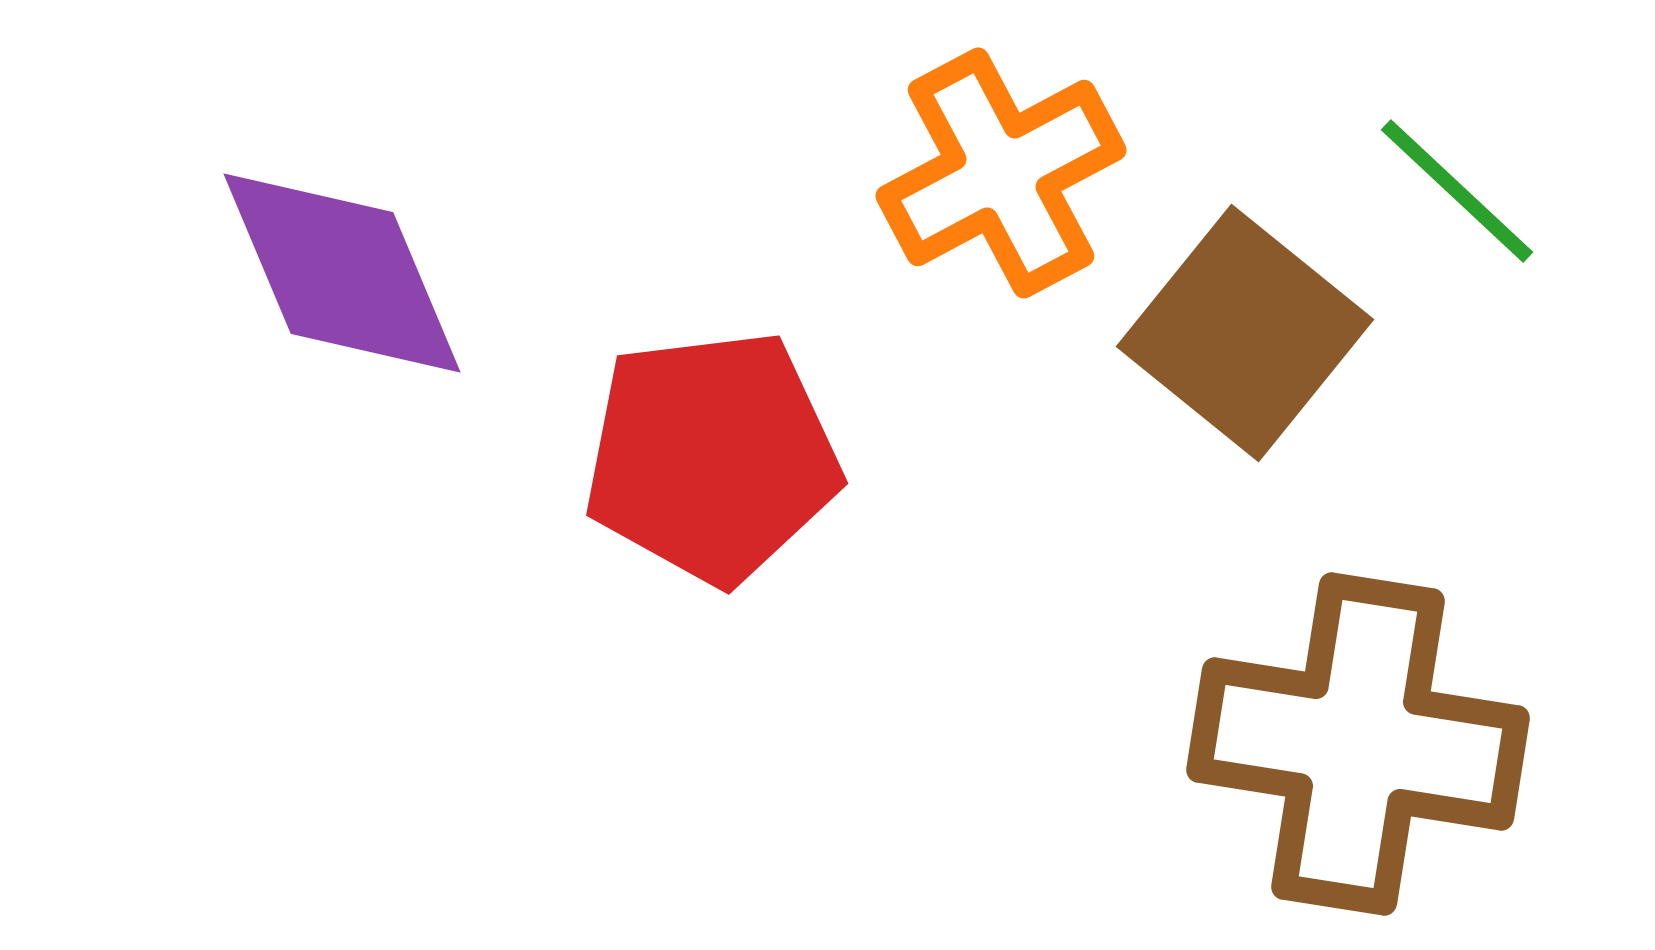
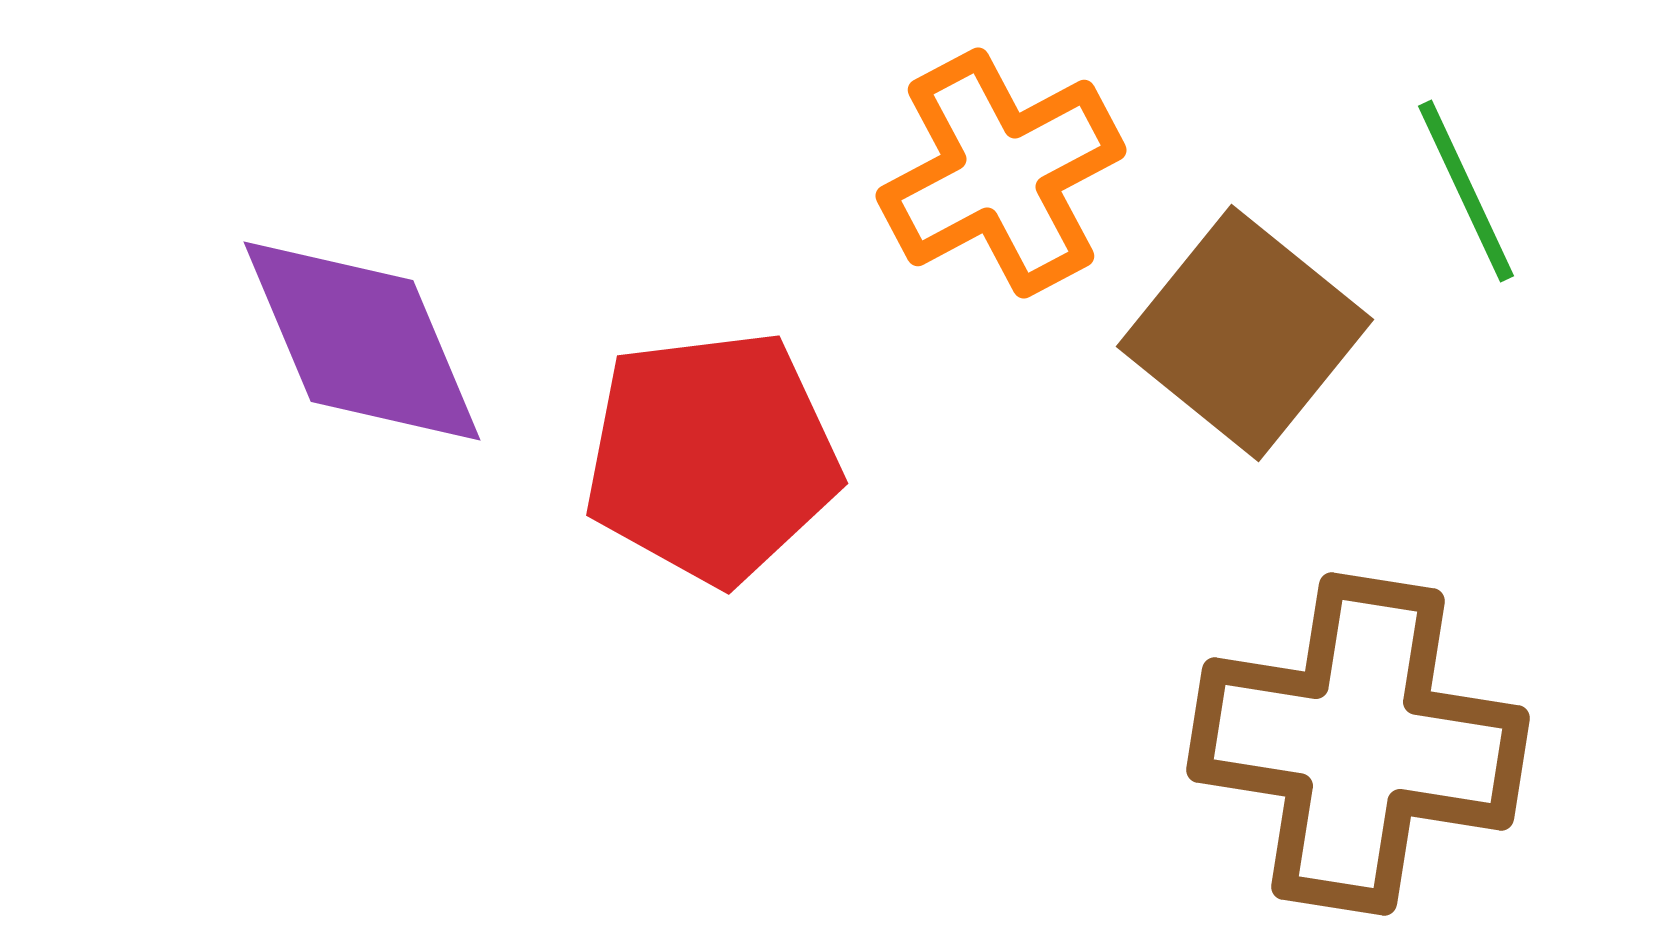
green line: moved 9 px right; rotated 22 degrees clockwise
purple diamond: moved 20 px right, 68 px down
